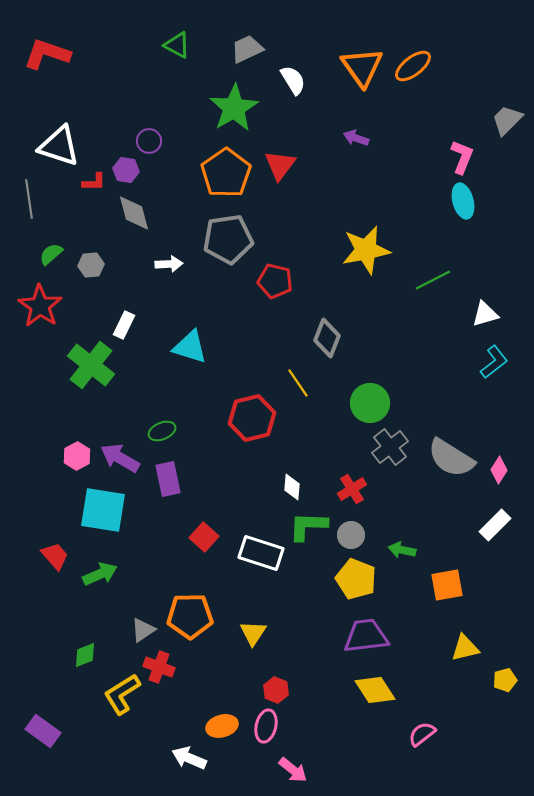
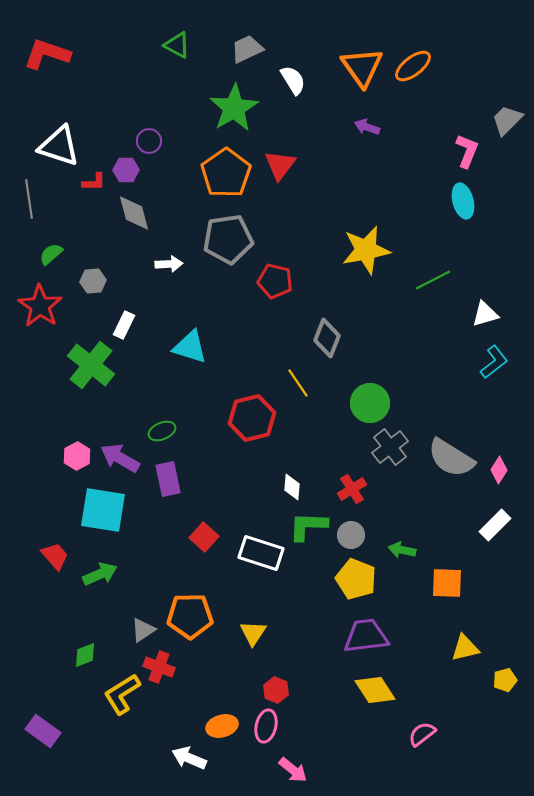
purple arrow at (356, 138): moved 11 px right, 11 px up
pink L-shape at (462, 157): moved 5 px right, 6 px up
purple hexagon at (126, 170): rotated 10 degrees counterclockwise
gray hexagon at (91, 265): moved 2 px right, 16 px down
orange square at (447, 585): moved 2 px up; rotated 12 degrees clockwise
